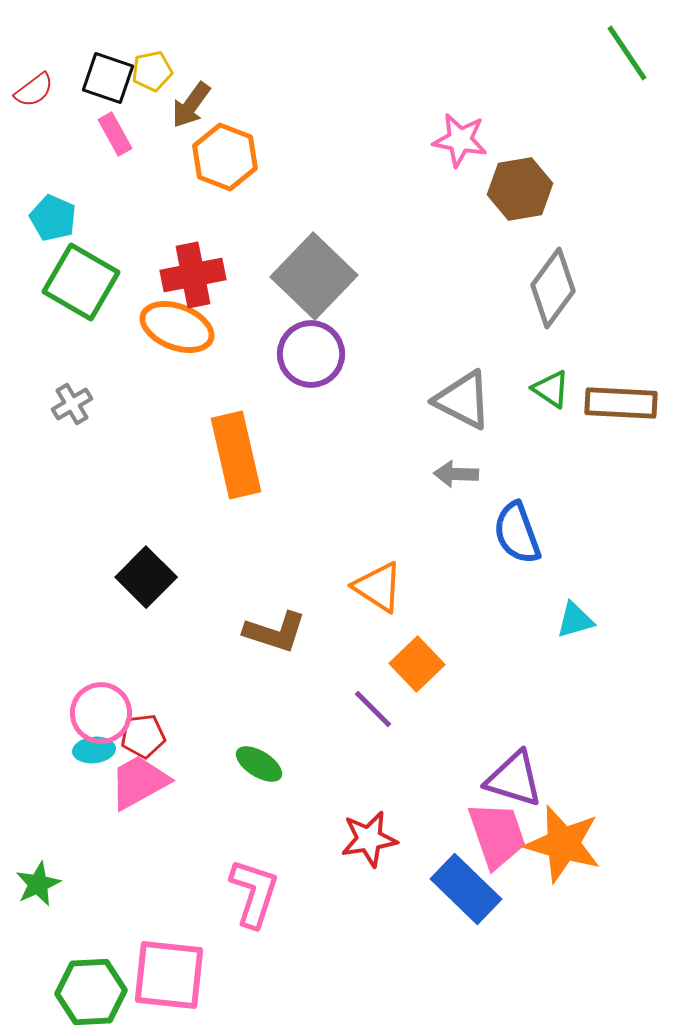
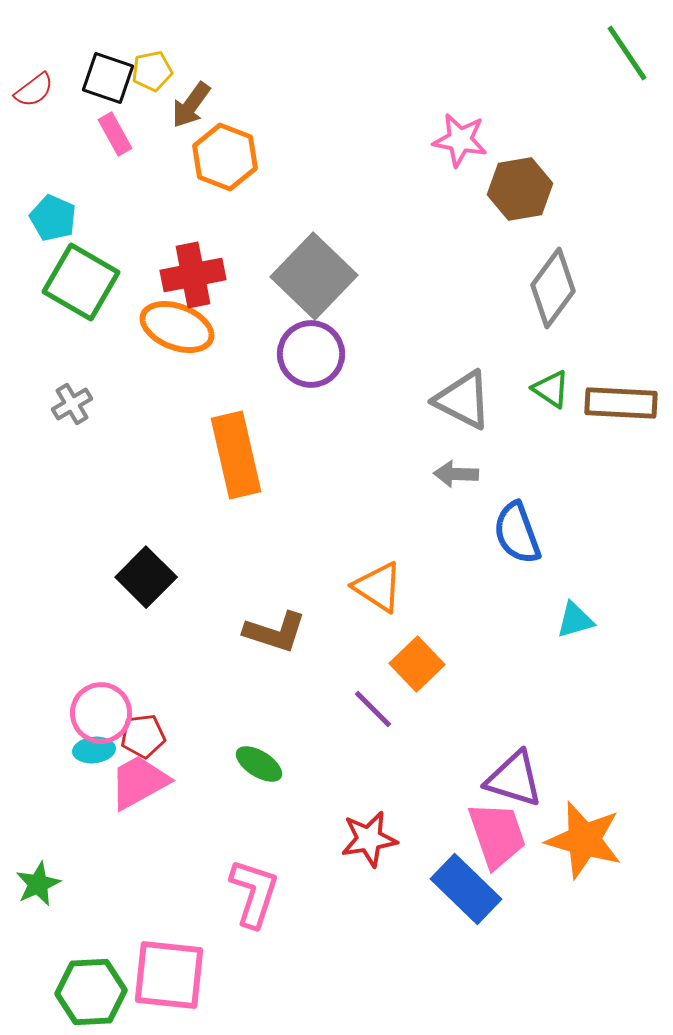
orange star at (563, 844): moved 21 px right, 4 px up
